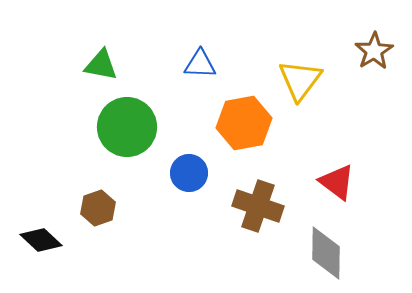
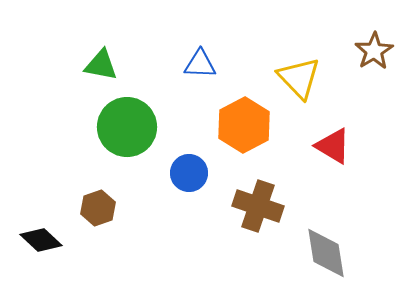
yellow triangle: moved 1 px left, 2 px up; rotated 21 degrees counterclockwise
orange hexagon: moved 2 px down; rotated 18 degrees counterclockwise
red triangle: moved 4 px left, 36 px up; rotated 6 degrees counterclockwise
gray diamond: rotated 10 degrees counterclockwise
